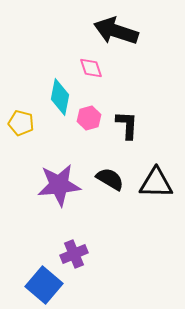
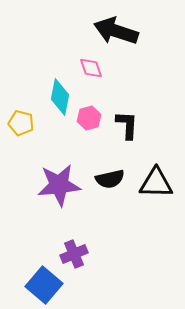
black semicircle: rotated 136 degrees clockwise
